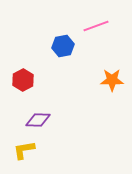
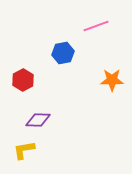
blue hexagon: moved 7 px down
